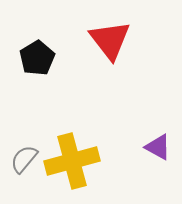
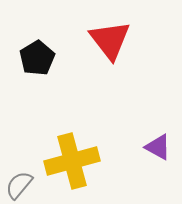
gray semicircle: moved 5 px left, 26 px down
